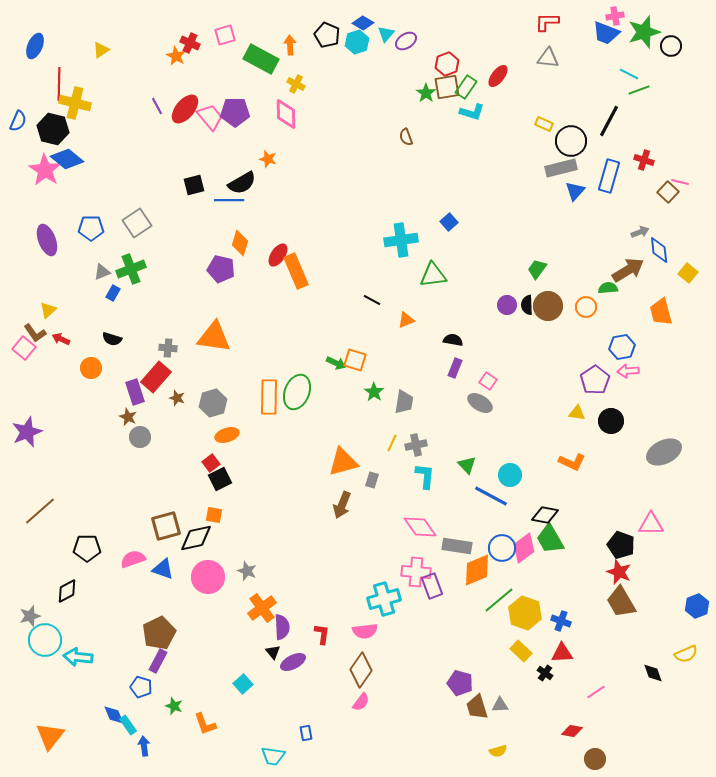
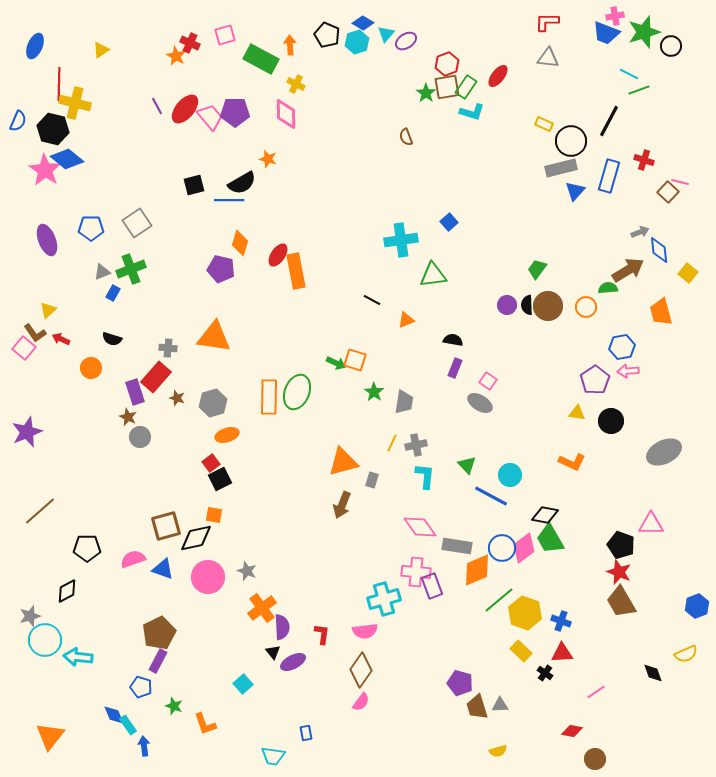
orange rectangle at (296, 271): rotated 12 degrees clockwise
